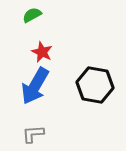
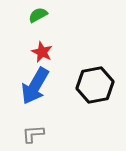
green semicircle: moved 6 px right
black hexagon: rotated 21 degrees counterclockwise
